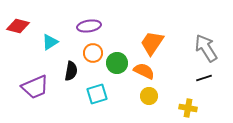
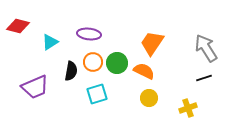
purple ellipse: moved 8 px down; rotated 15 degrees clockwise
orange circle: moved 9 px down
yellow circle: moved 2 px down
yellow cross: rotated 30 degrees counterclockwise
